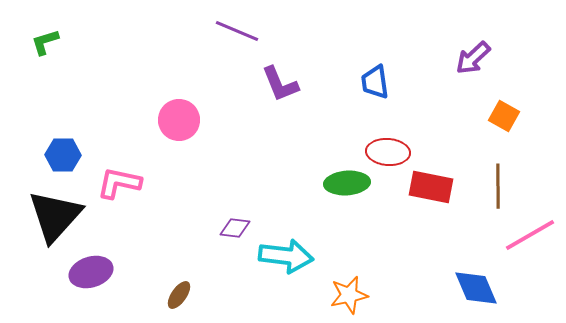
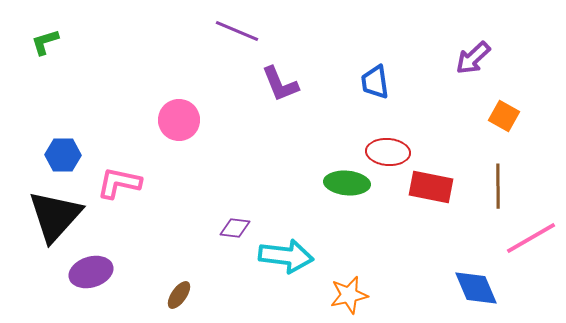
green ellipse: rotated 9 degrees clockwise
pink line: moved 1 px right, 3 px down
